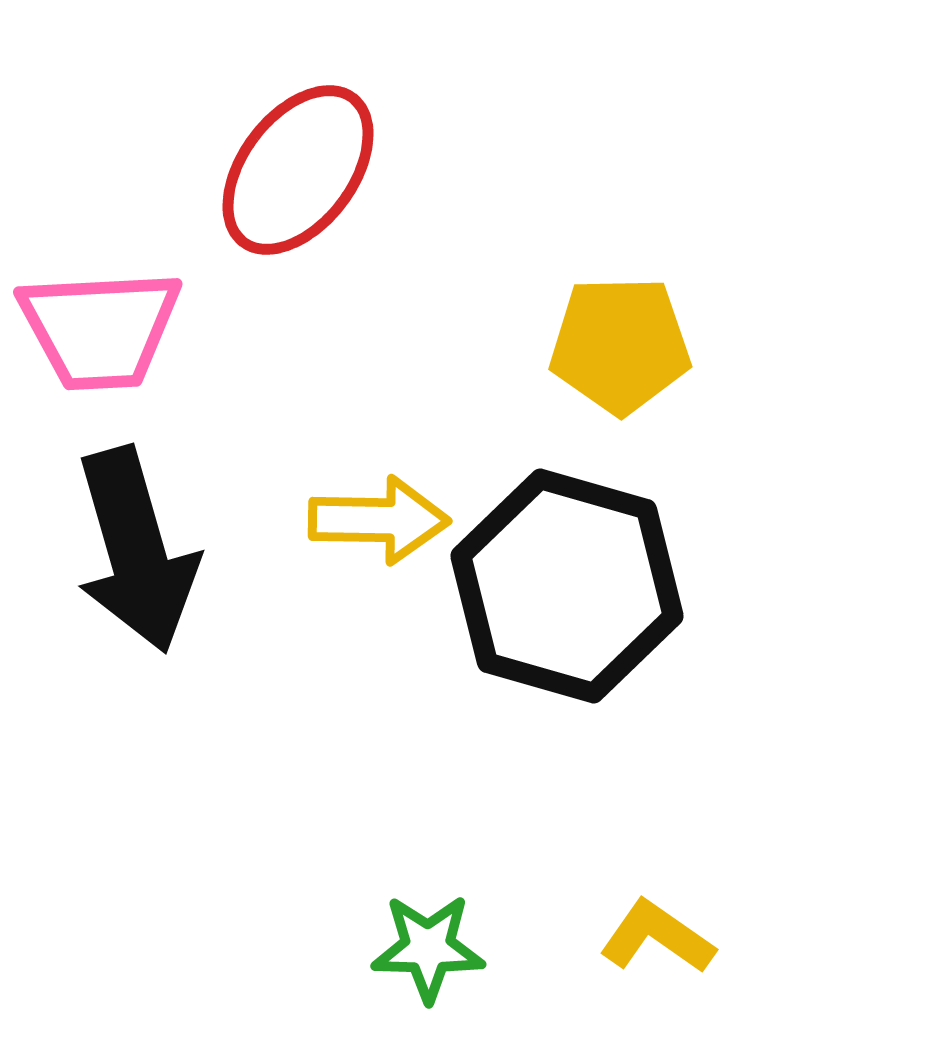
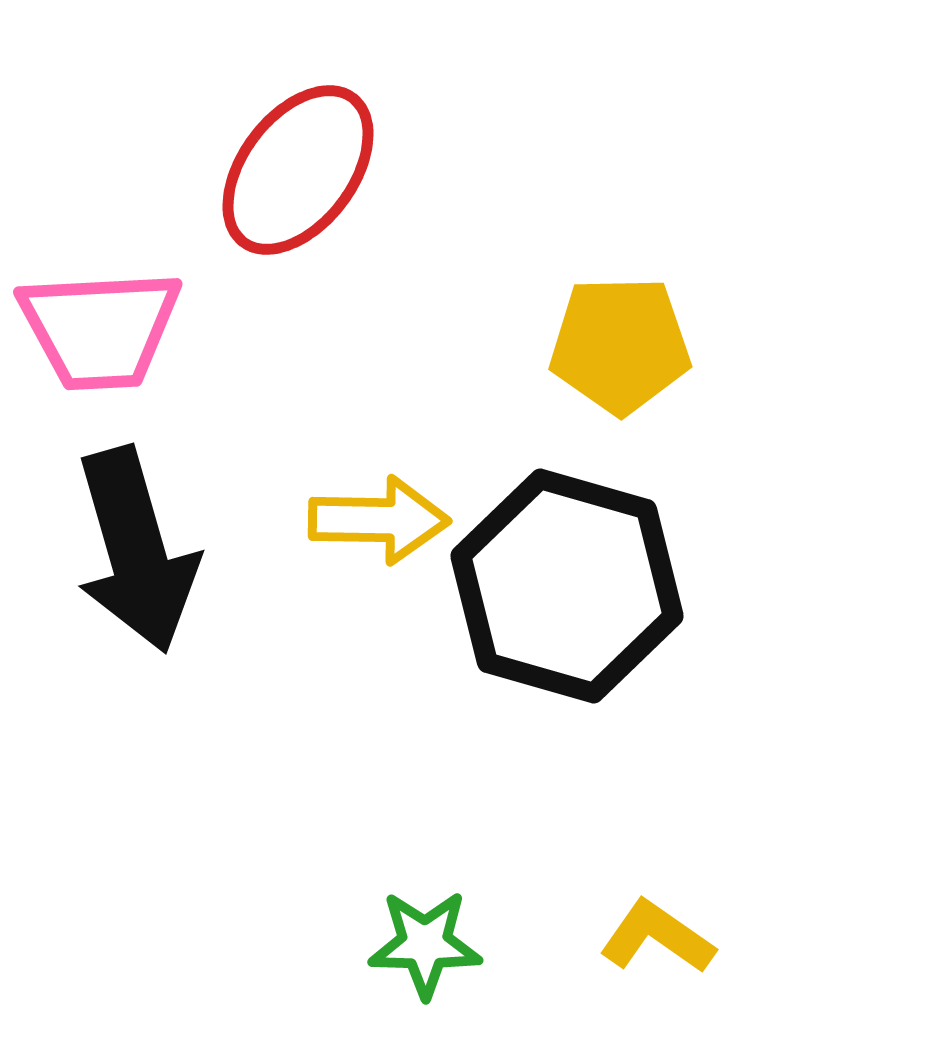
green star: moved 3 px left, 4 px up
